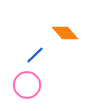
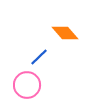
blue line: moved 4 px right, 2 px down
